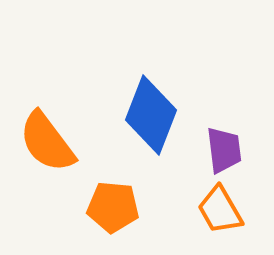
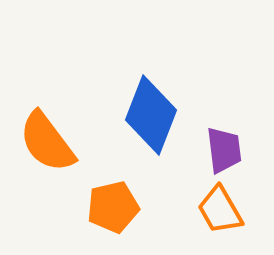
orange pentagon: rotated 18 degrees counterclockwise
